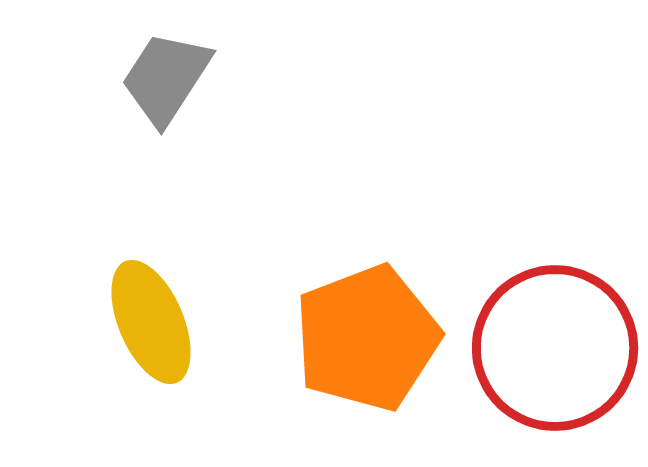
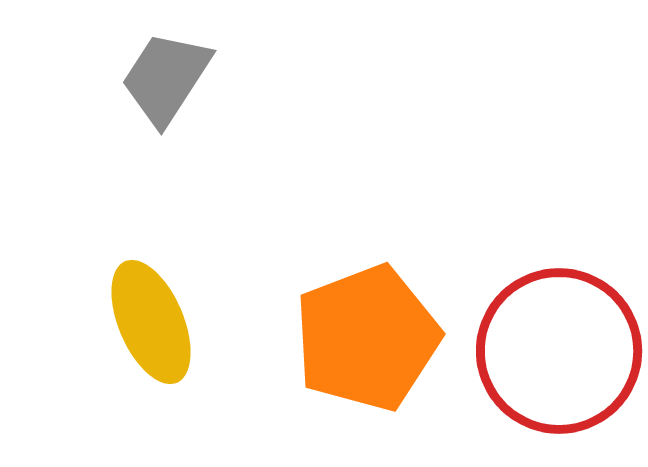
red circle: moved 4 px right, 3 px down
